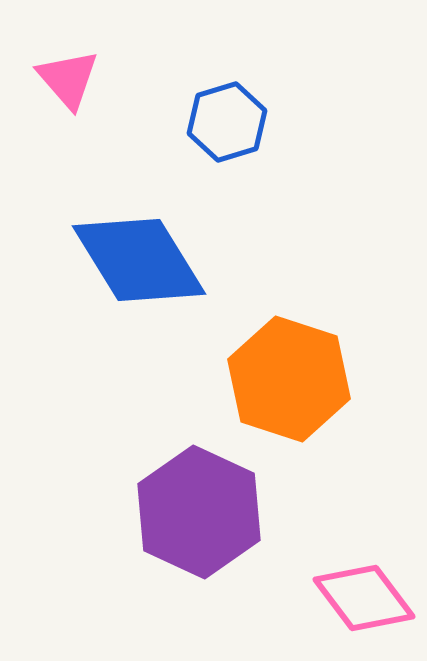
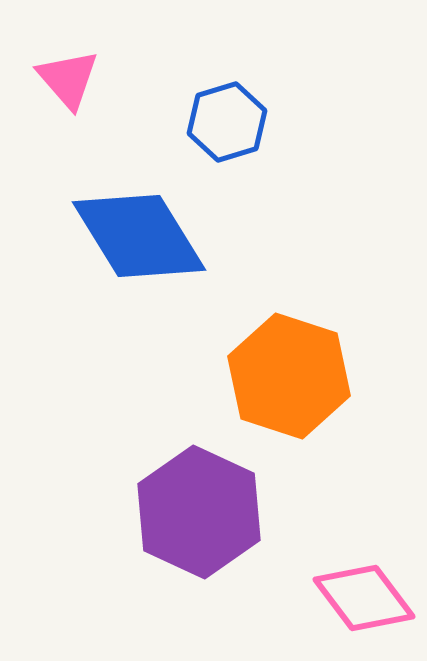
blue diamond: moved 24 px up
orange hexagon: moved 3 px up
